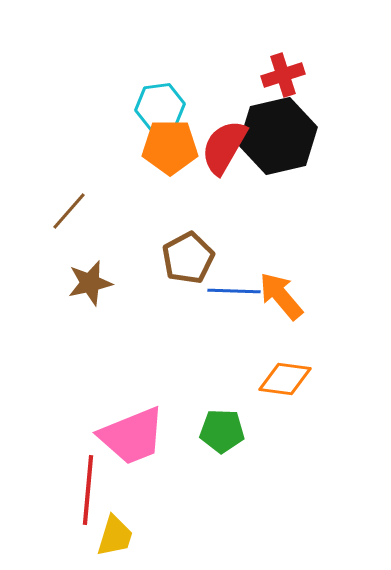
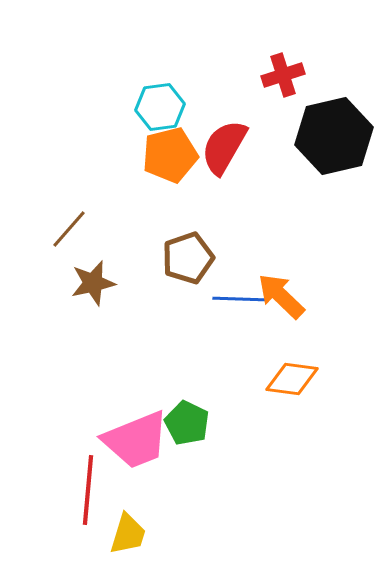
black hexagon: moved 56 px right
orange pentagon: moved 8 px down; rotated 14 degrees counterclockwise
brown line: moved 18 px down
brown pentagon: rotated 9 degrees clockwise
brown star: moved 3 px right
blue line: moved 5 px right, 8 px down
orange arrow: rotated 6 degrees counterclockwise
orange diamond: moved 7 px right
green pentagon: moved 35 px left, 8 px up; rotated 24 degrees clockwise
pink trapezoid: moved 4 px right, 4 px down
yellow trapezoid: moved 13 px right, 2 px up
